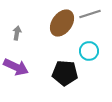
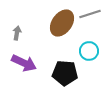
purple arrow: moved 8 px right, 4 px up
